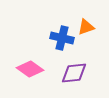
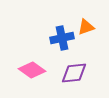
blue cross: rotated 25 degrees counterclockwise
pink diamond: moved 2 px right, 1 px down
